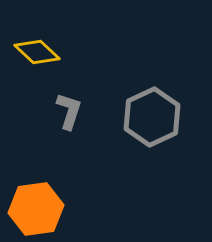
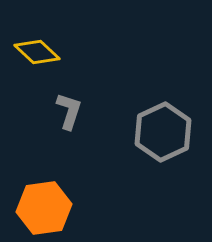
gray hexagon: moved 11 px right, 15 px down
orange hexagon: moved 8 px right, 1 px up
